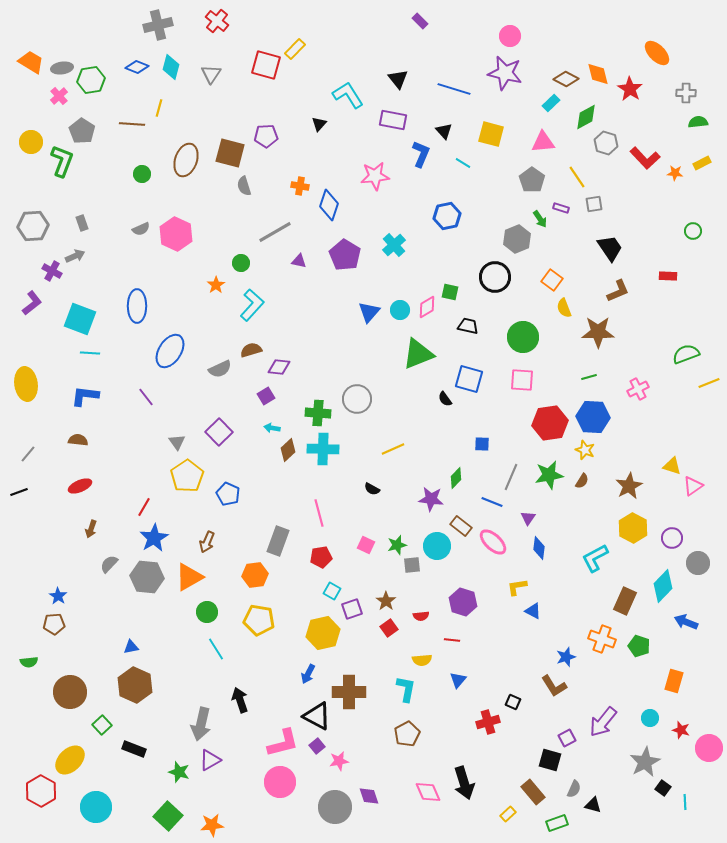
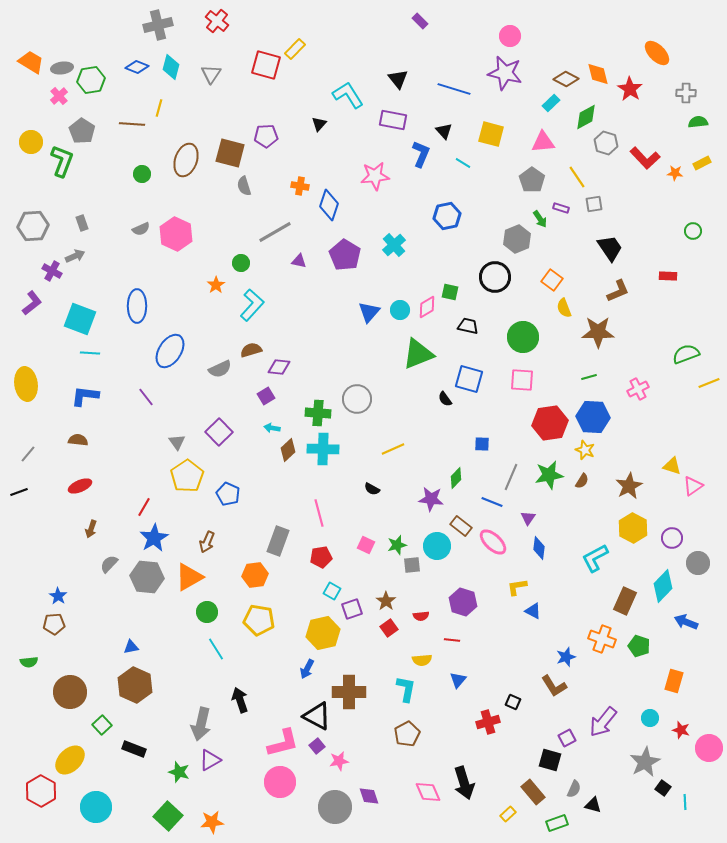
blue arrow at (308, 674): moved 1 px left, 5 px up
orange star at (212, 825): moved 3 px up
